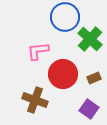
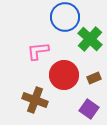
red circle: moved 1 px right, 1 px down
